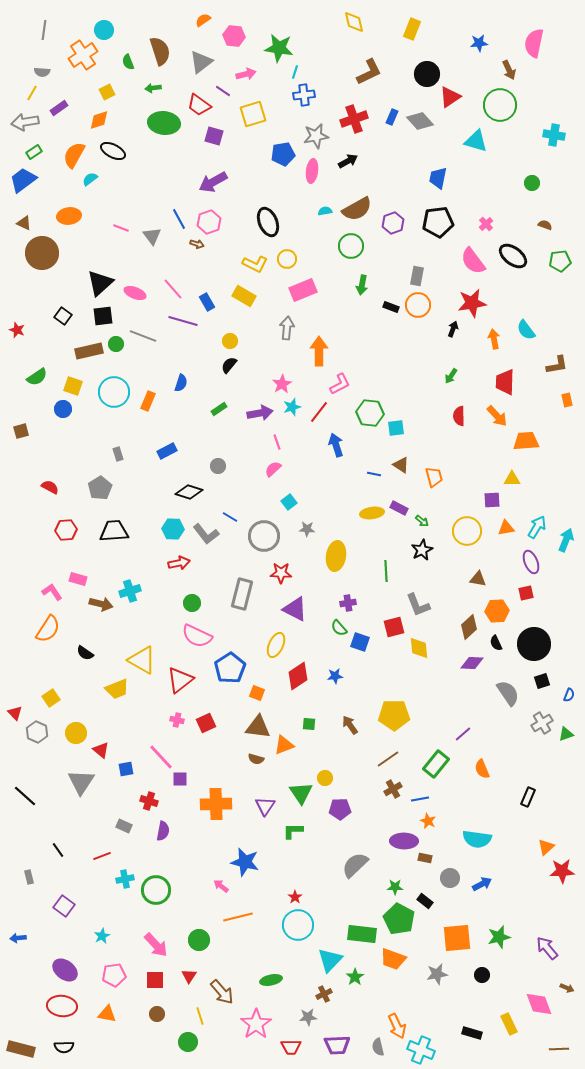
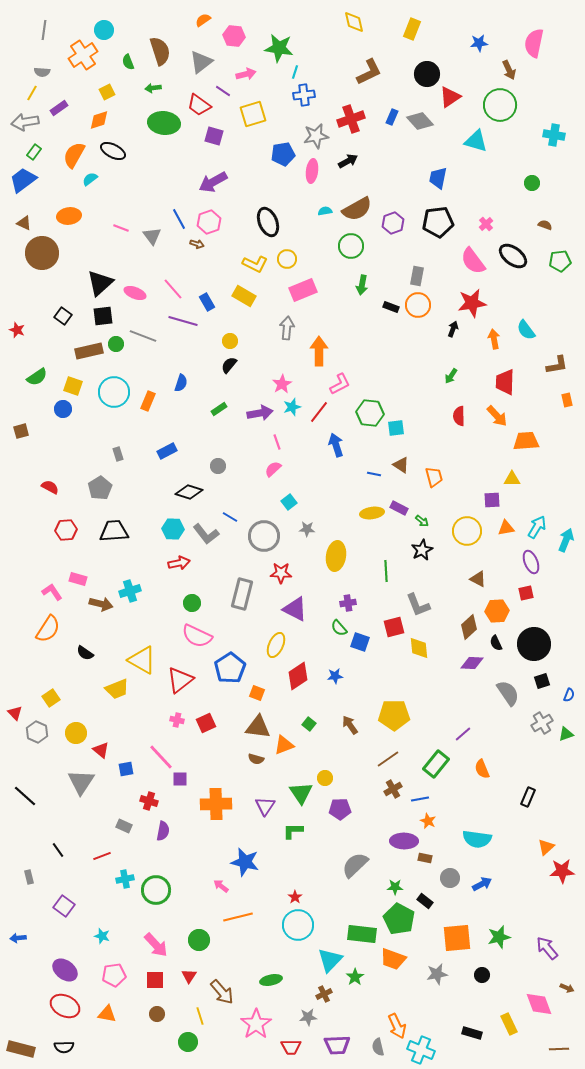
red cross at (354, 119): moved 3 px left
green rectangle at (34, 152): rotated 21 degrees counterclockwise
brown triangle at (478, 579): rotated 18 degrees clockwise
green square at (309, 724): rotated 32 degrees clockwise
cyan star at (102, 936): rotated 28 degrees counterclockwise
red ellipse at (62, 1006): moved 3 px right; rotated 20 degrees clockwise
